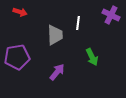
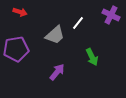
white line: rotated 32 degrees clockwise
gray trapezoid: rotated 50 degrees clockwise
purple pentagon: moved 1 px left, 8 px up
